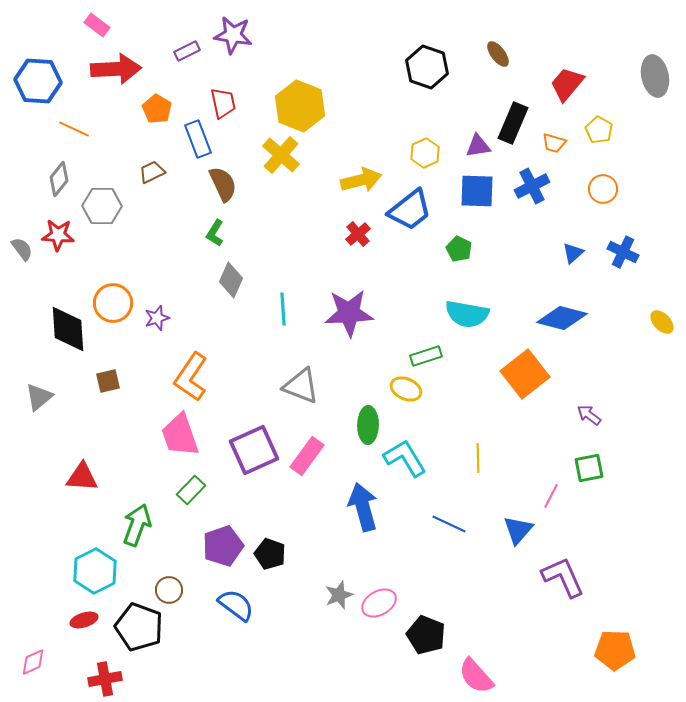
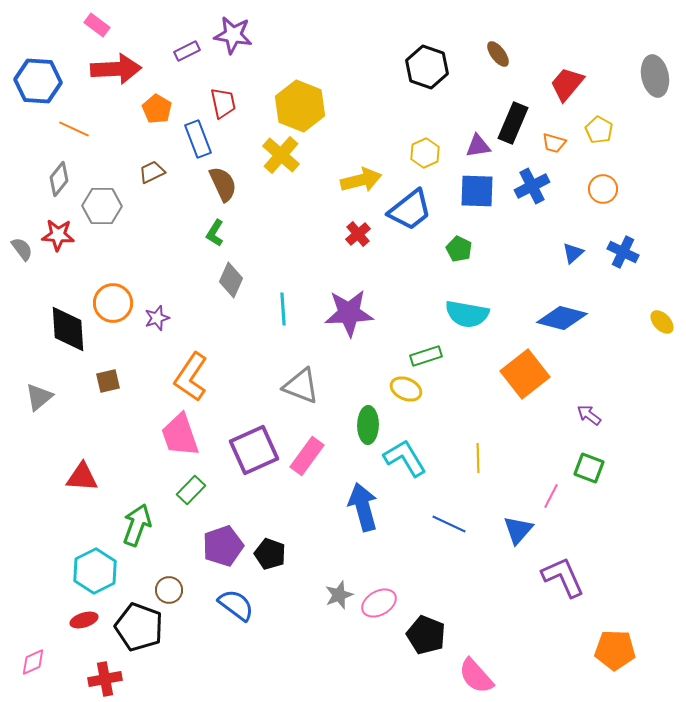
green square at (589, 468): rotated 32 degrees clockwise
